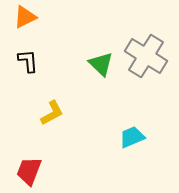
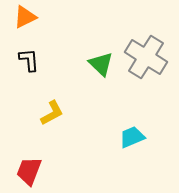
gray cross: moved 1 px down
black L-shape: moved 1 px right, 1 px up
